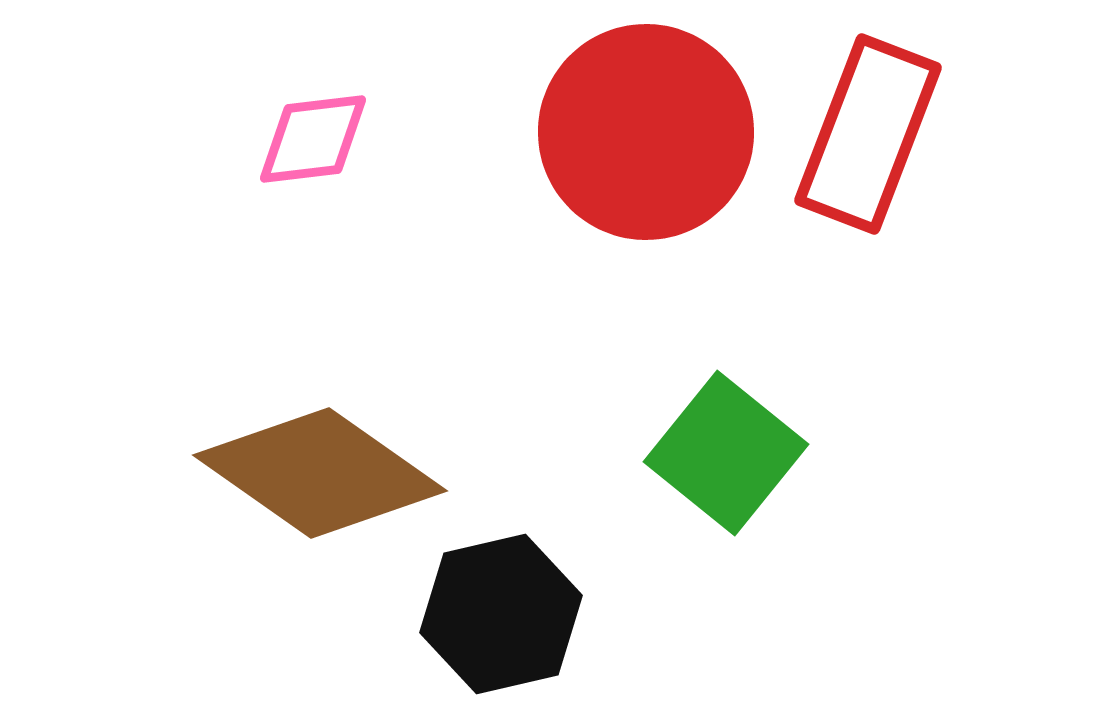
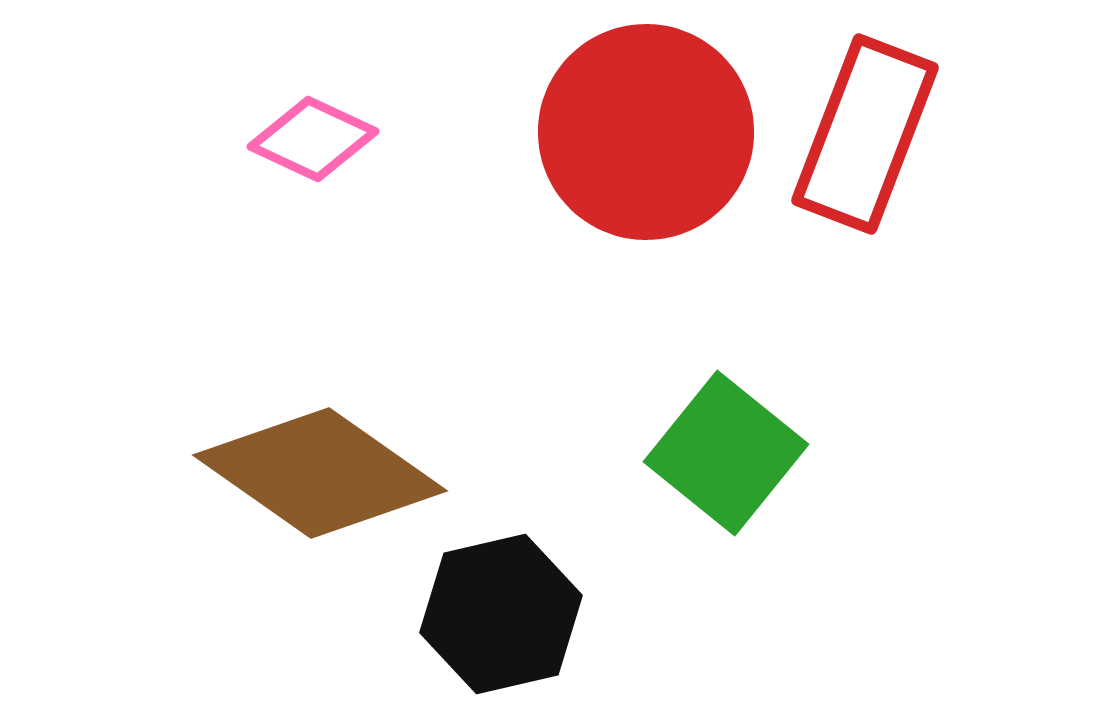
red rectangle: moved 3 px left
pink diamond: rotated 32 degrees clockwise
